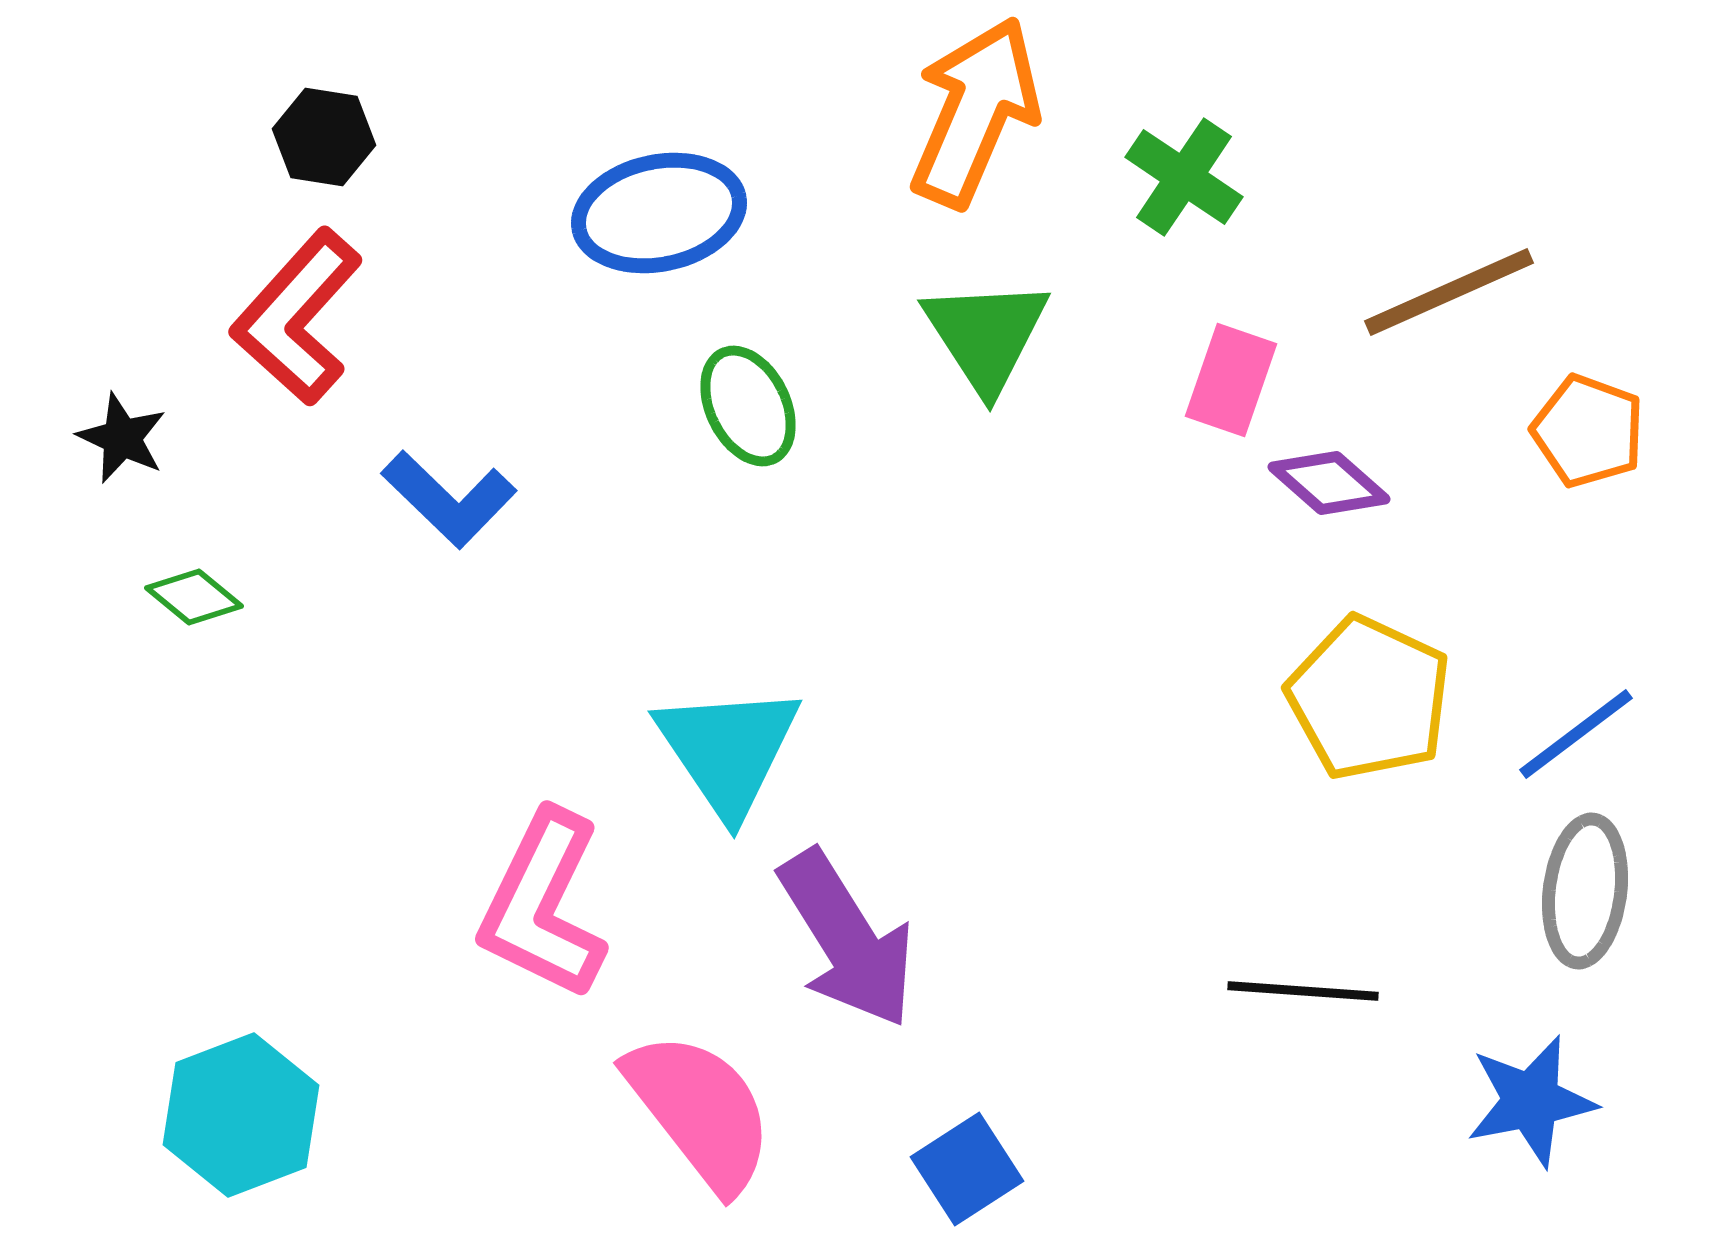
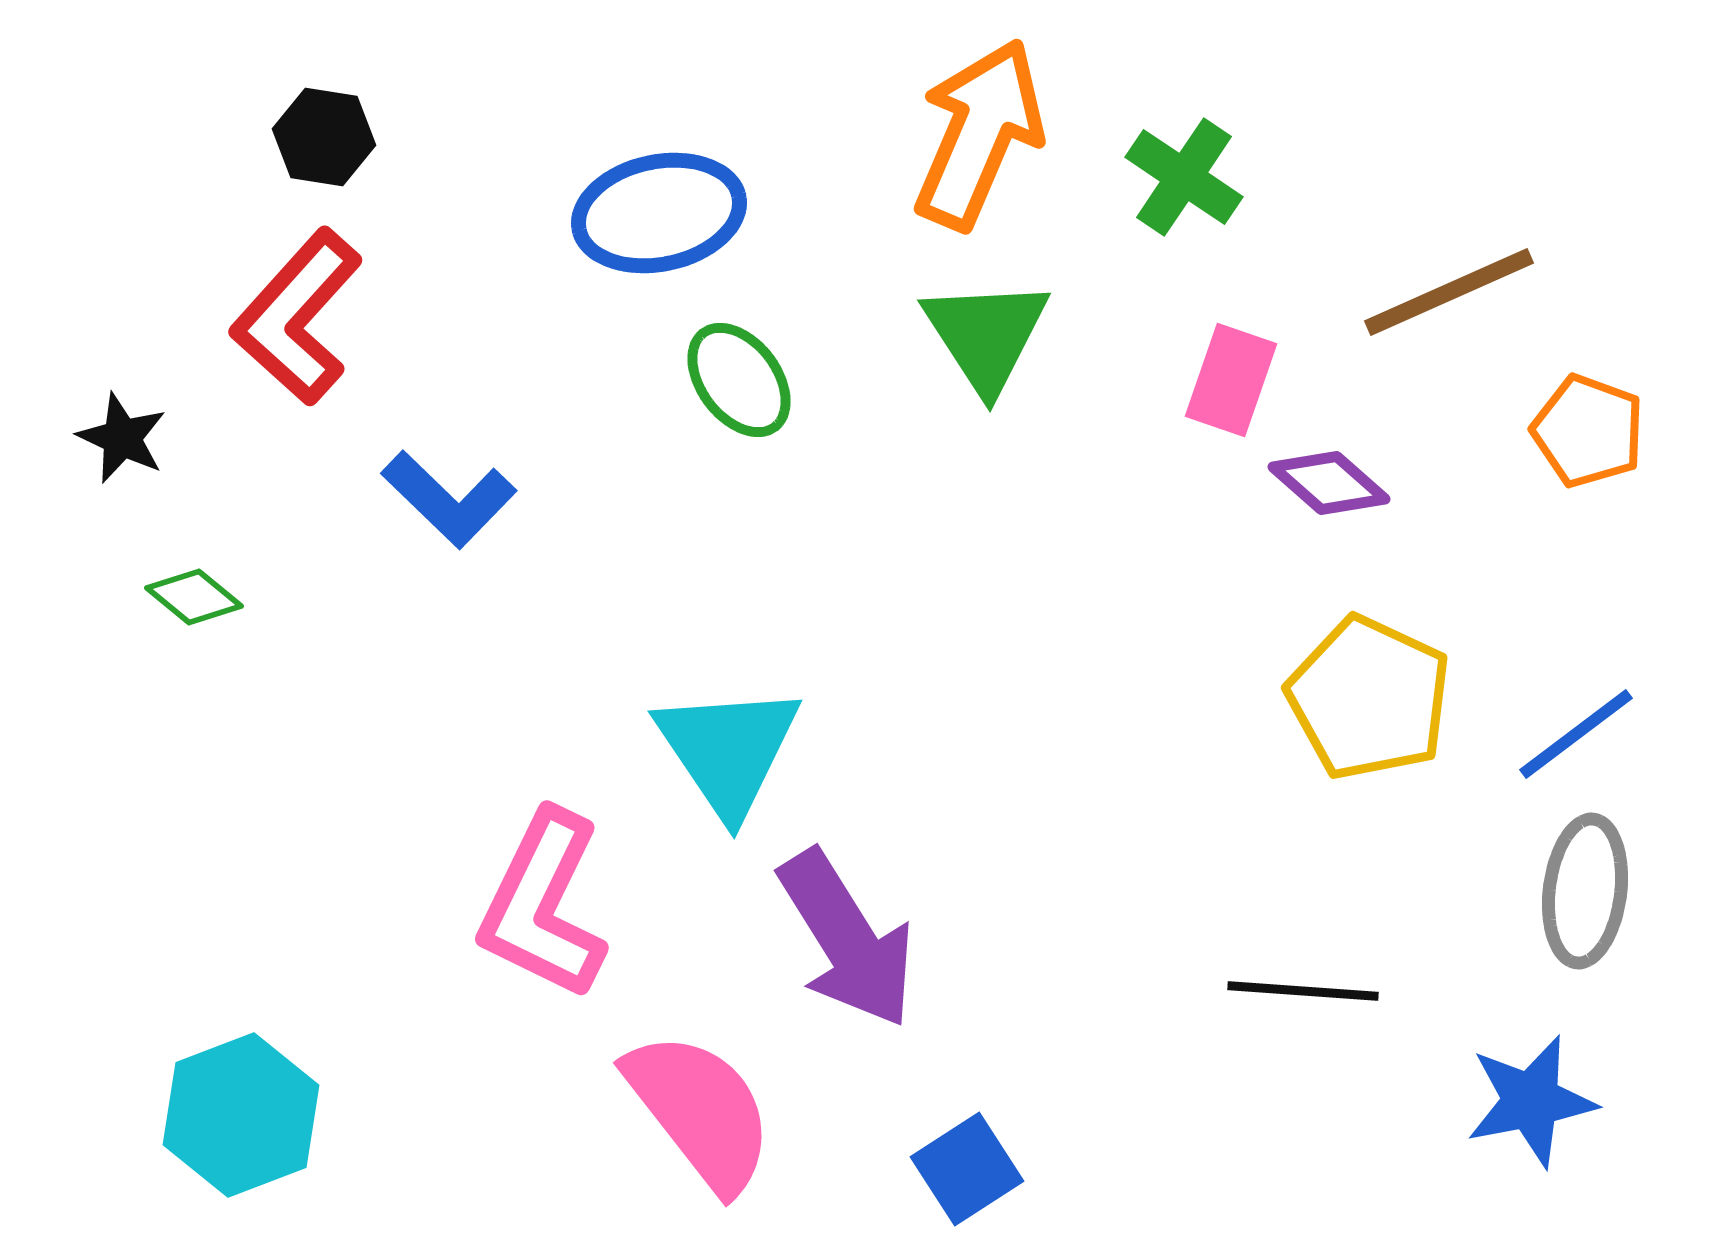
orange arrow: moved 4 px right, 22 px down
green ellipse: moved 9 px left, 26 px up; rotated 11 degrees counterclockwise
